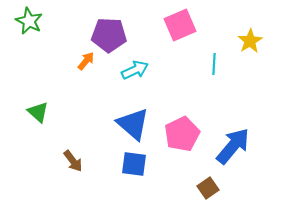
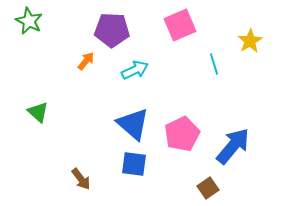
purple pentagon: moved 3 px right, 5 px up
cyan line: rotated 20 degrees counterclockwise
brown arrow: moved 8 px right, 18 px down
